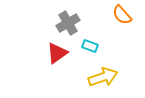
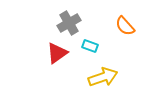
orange semicircle: moved 3 px right, 11 px down
gray cross: moved 1 px right
